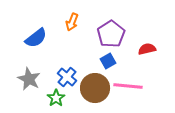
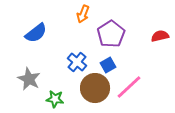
orange arrow: moved 11 px right, 8 px up
blue semicircle: moved 5 px up
red semicircle: moved 13 px right, 13 px up
blue square: moved 4 px down
blue cross: moved 10 px right, 15 px up
pink line: moved 1 px right, 1 px down; rotated 48 degrees counterclockwise
green star: moved 1 px left, 1 px down; rotated 30 degrees counterclockwise
